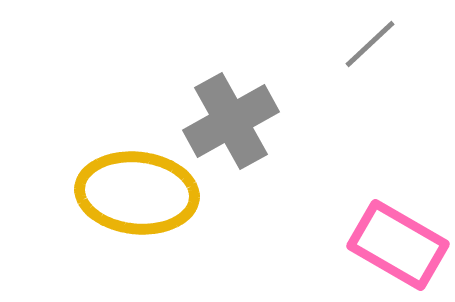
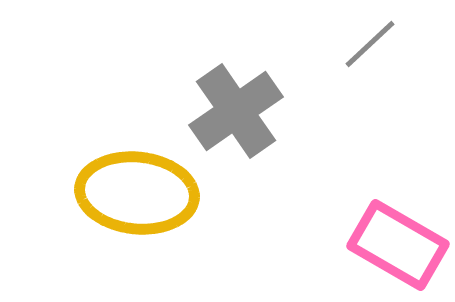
gray cross: moved 5 px right, 10 px up; rotated 6 degrees counterclockwise
